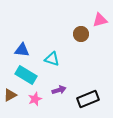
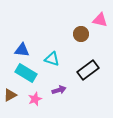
pink triangle: rotated 28 degrees clockwise
cyan rectangle: moved 2 px up
black rectangle: moved 29 px up; rotated 15 degrees counterclockwise
